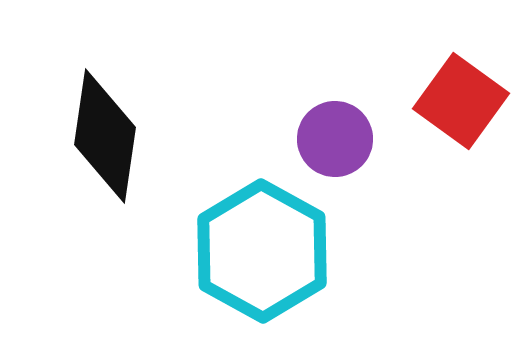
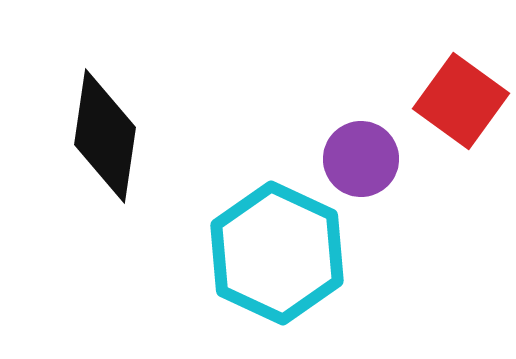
purple circle: moved 26 px right, 20 px down
cyan hexagon: moved 15 px right, 2 px down; rotated 4 degrees counterclockwise
